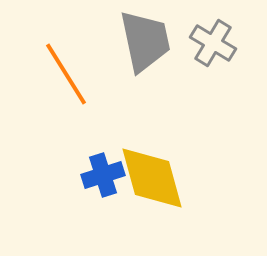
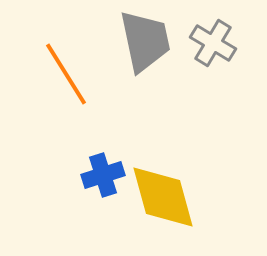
yellow diamond: moved 11 px right, 19 px down
